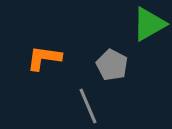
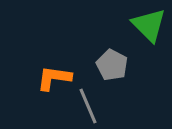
green triangle: moved 1 px down; rotated 45 degrees counterclockwise
orange L-shape: moved 10 px right, 20 px down
